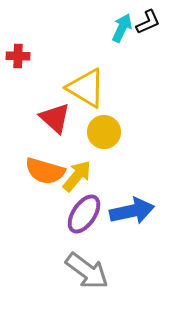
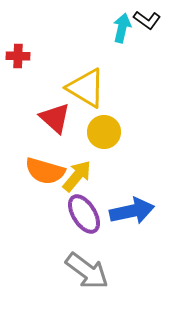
black L-shape: moved 1 px left, 2 px up; rotated 60 degrees clockwise
cyan arrow: rotated 12 degrees counterclockwise
purple ellipse: rotated 66 degrees counterclockwise
